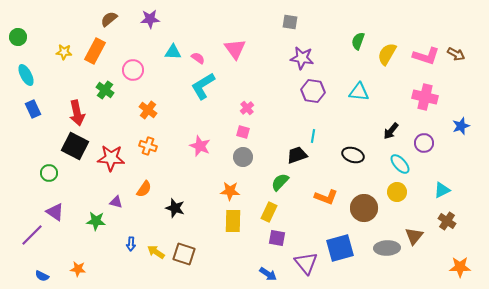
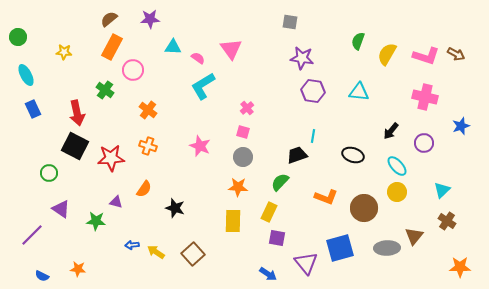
pink triangle at (235, 49): moved 4 px left
orange rectangle at (95, 51): moved 17 px right, 4 px up
cyan triangle at (173, 52): moved 5 px up
red star at (111, 158): rotated 8 degrees counterclockwise
cyan ellipse at (400, 164): moved 3 px left, 2 px down
cyan triangle at (442, 190): rotated 18 degrees counterclockwise
orange star at (230, 191): moved 8 px right, 4 px up
purple triangle at (55, 212): moved 6 px right, 3 px up
blue arrow at (131, 244): moved 1 px right, 1 px down; rotated 80 degrees clockwise
brown square at (184, 254): moved 9 px right; rotated 30 degrees clockwise
